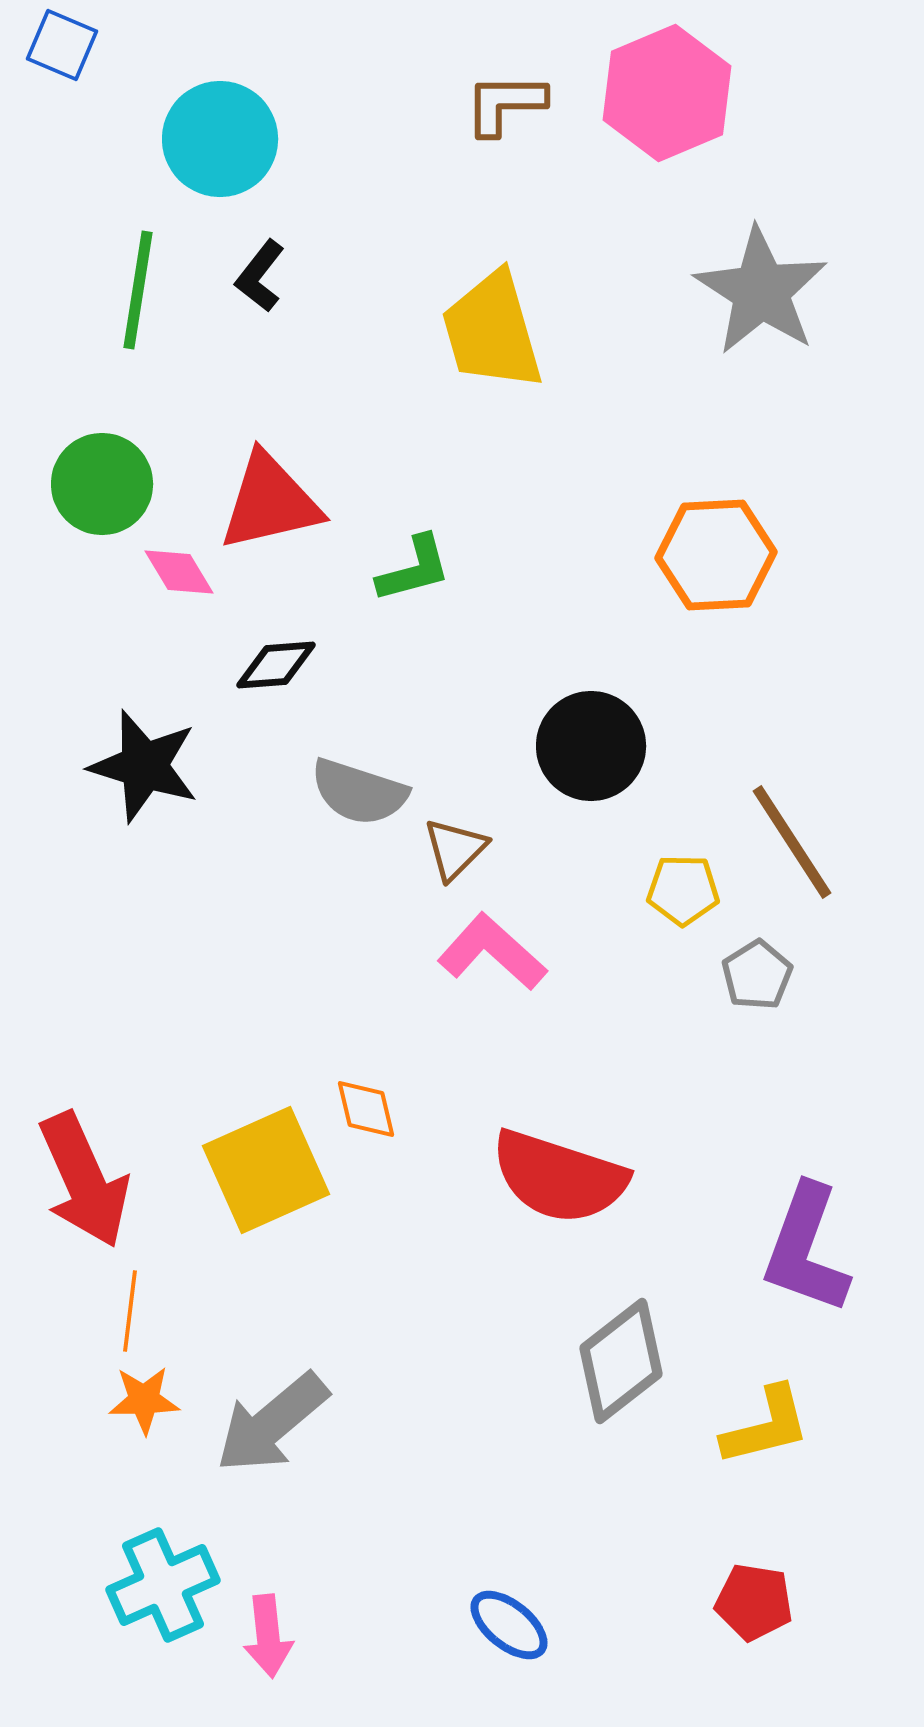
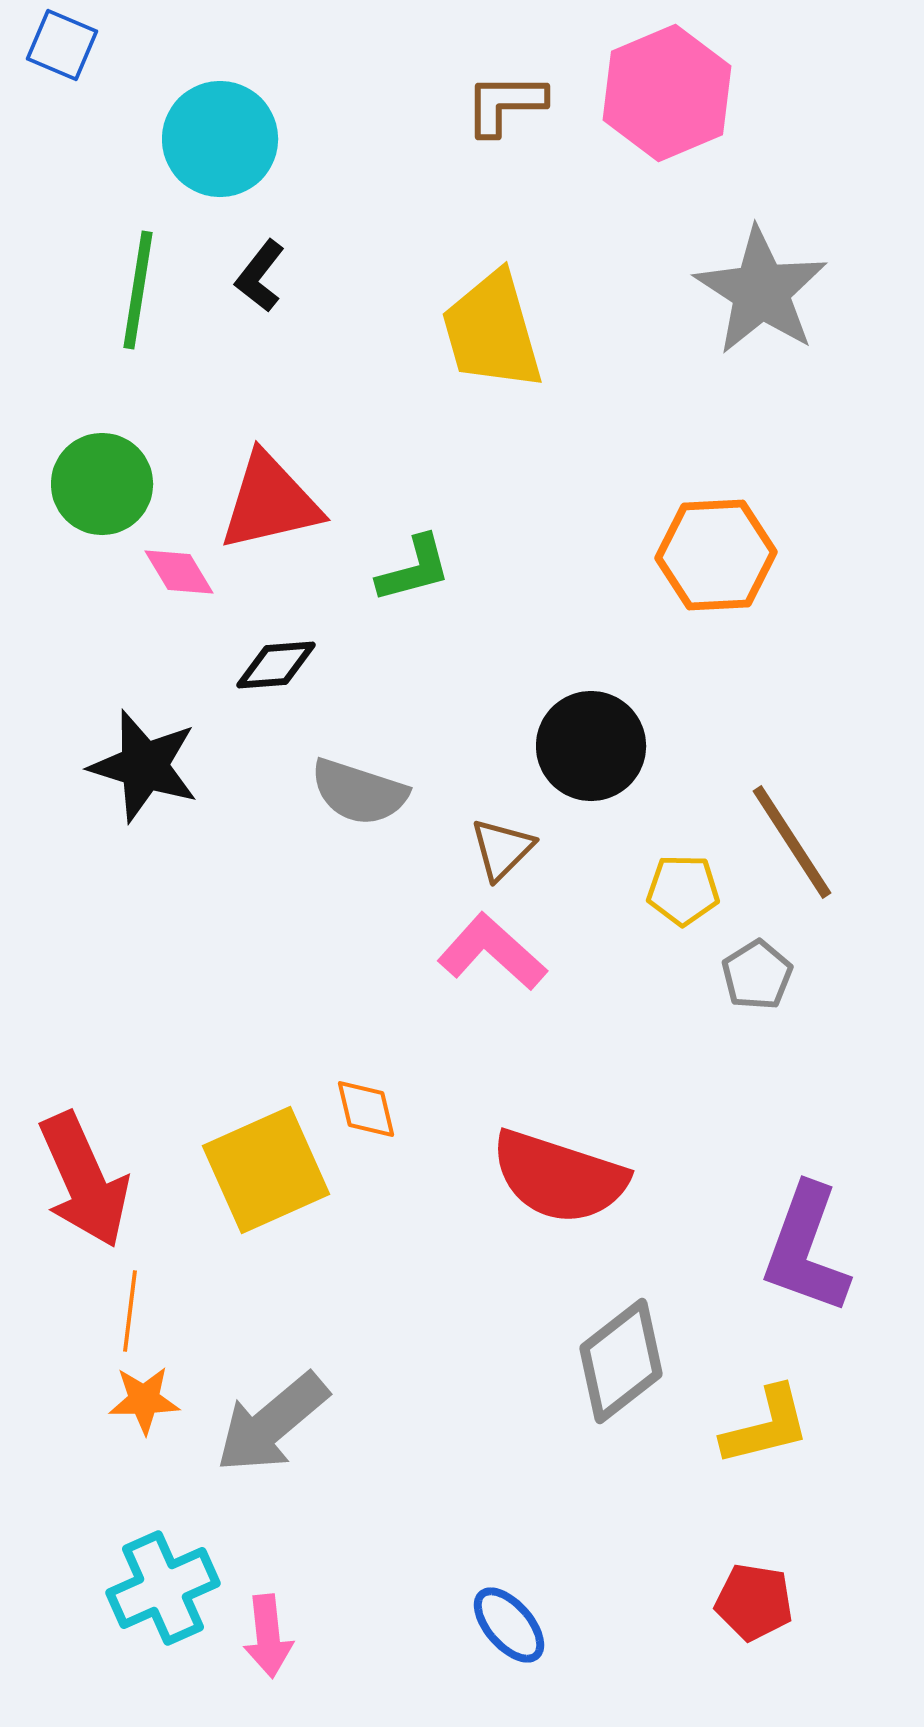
brown triangle: moved 47 px right
cyan cross: moved 3 px down
blue ellipse: rotated 10 degrees clockwise
